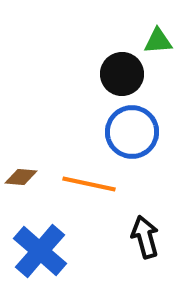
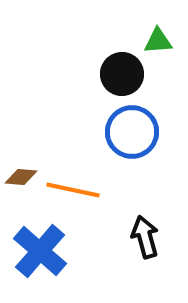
orange line: moved 16 px left, 6 px down
